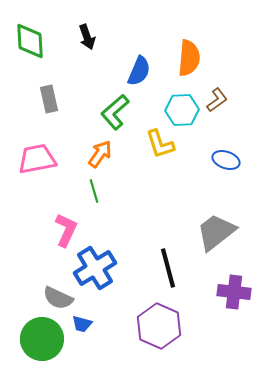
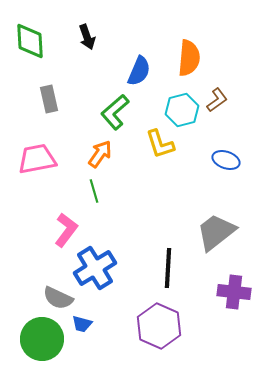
cyan hexagon: rotated 12 degrees counterclockwise
pink L-shape: rotated 12 degrees clockwise
black line: rotated 18 degrees clockwise
